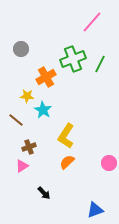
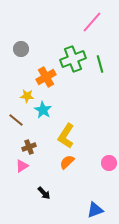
green line: rotated 42 degrees counterclockwise
